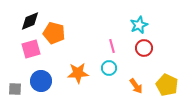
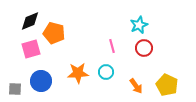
cyan circle: moved 3 px left, 4 px down
